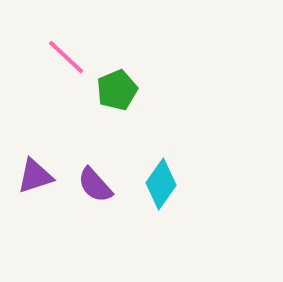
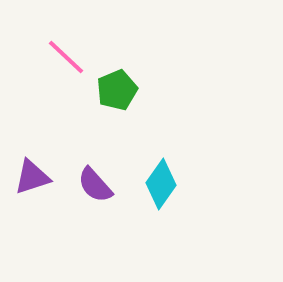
purple triangle: moved 3 px left, 1 px down
